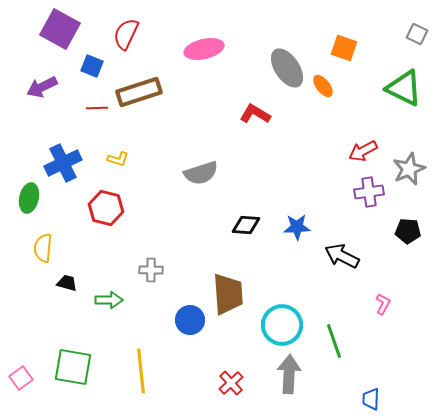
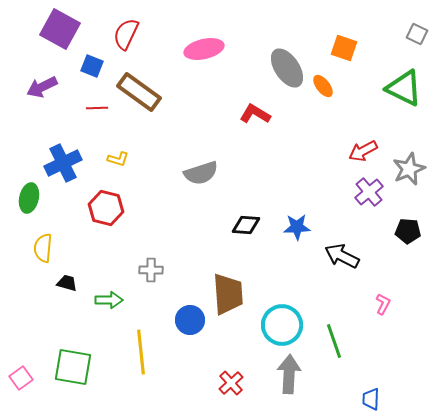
brown rectangle: rotated 54 degrees clockwise
purple cross: rotated 32 degrees counterclockwise
yellow line: moved 19 px up
